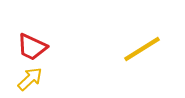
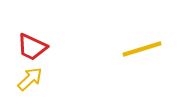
yellow line: rotated 15 degrees clockwise
